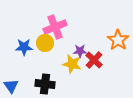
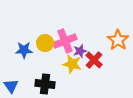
pink cross: moved 10 px right, 14 px down
blue star: moved 3 px down
purple star: rotated 16 degrees counterclockwise
